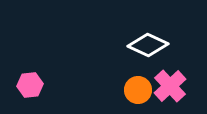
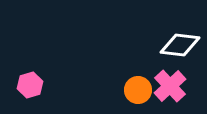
white diamond: moved 32 px right; rotated 18 degrees counterclockwise
pink hexagon: rotated 10 degrees counterclockwise
